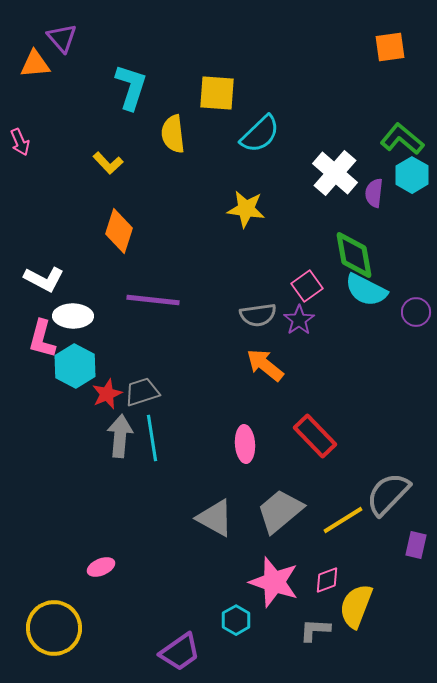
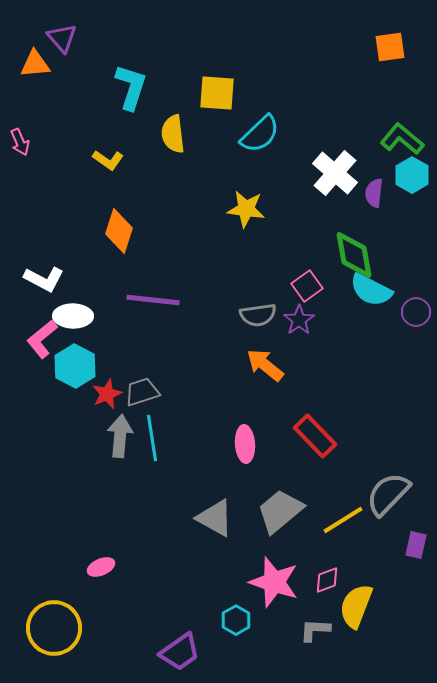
yellow L-shape at (108, 163): moved 3 px up; rotated 12 degrees counterclockwise
cyan semicircle at (366, 290): moved 5 px right
pink L-shape at (42, 339): rotated 36 degrees clockwise
